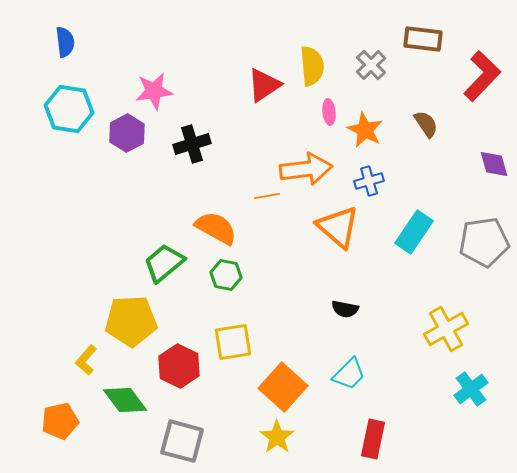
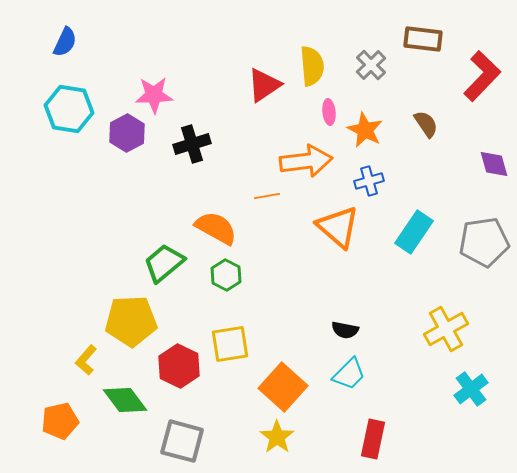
blue semicircle: rotated 32 degrees clockwise
pink star: moved 4 px down; rotated 6 degrees clockwise
orange arrow: moved 8 px up
green hexagon: rotated 16 degrees clockwise
black semicircle: moved 21 px down
yellow square: moved 3 px left, 2 px down
